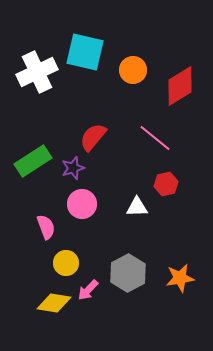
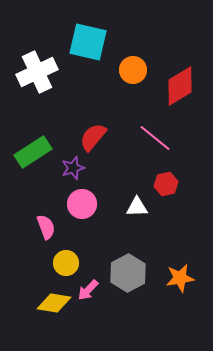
cyan square: moved 3 px right, 10 px up
green rectangle: moved 9 px up
